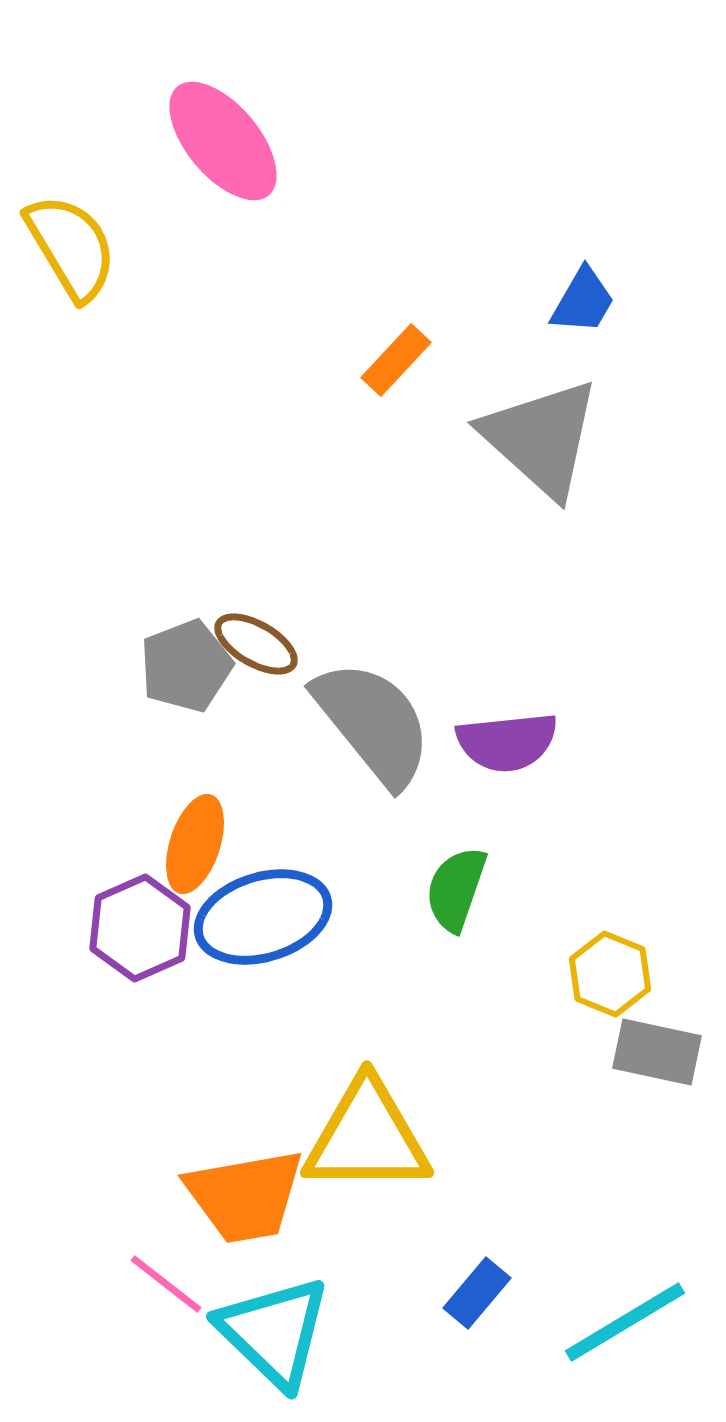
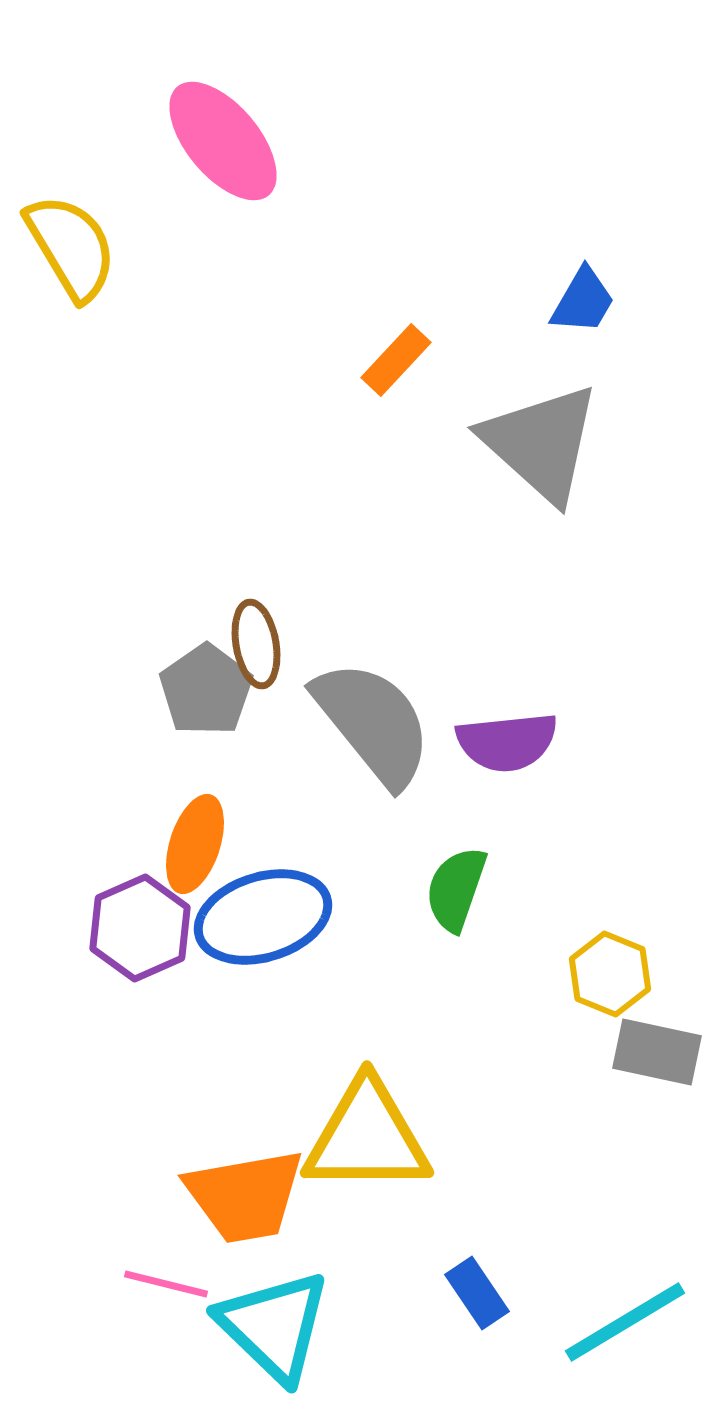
gray triangle: moved 5 px down
brown ellipse: rotated 50 degrees clockwise
gray pentagon: moved 20 px right, 24 px down; rotated 14 degrees counterclockwise
pink line: rotated 24 degrees counterclockwise
blue rectangle: rotated 74 degrees counterclockwise
cyan triangle: moved 6 px up
